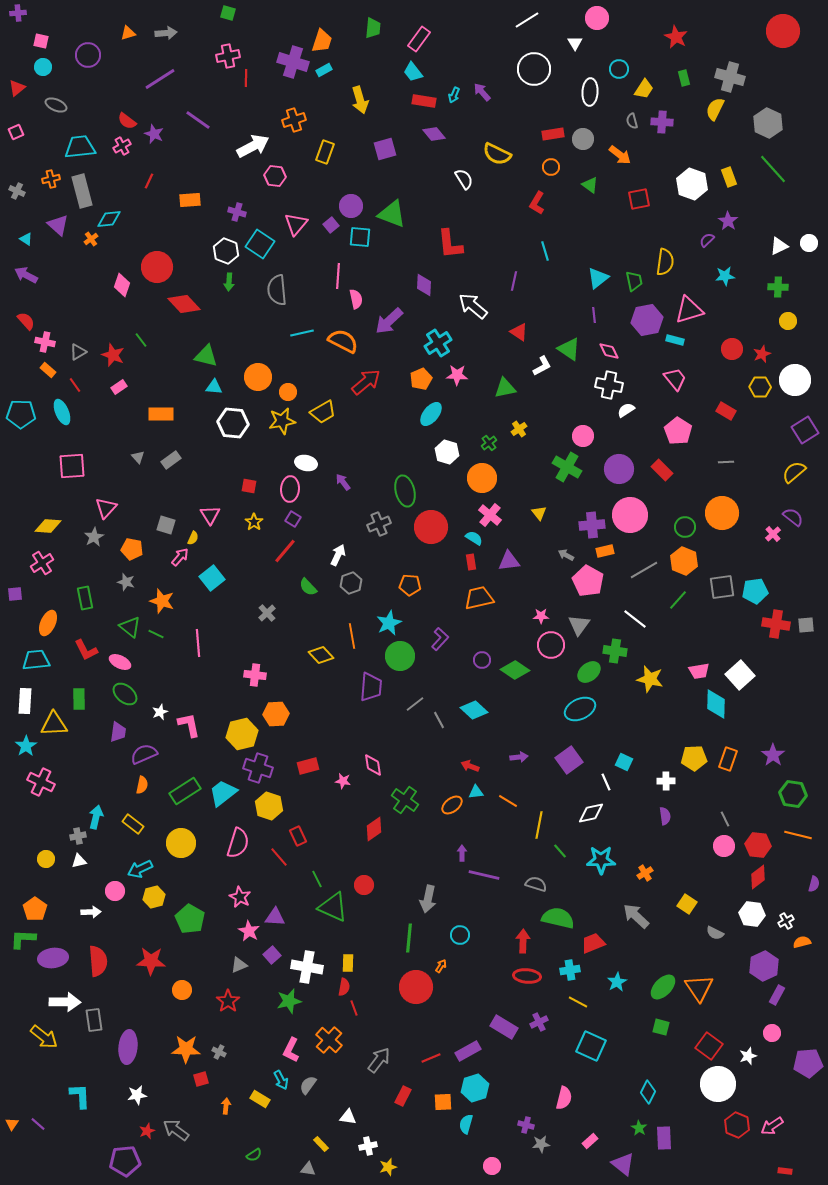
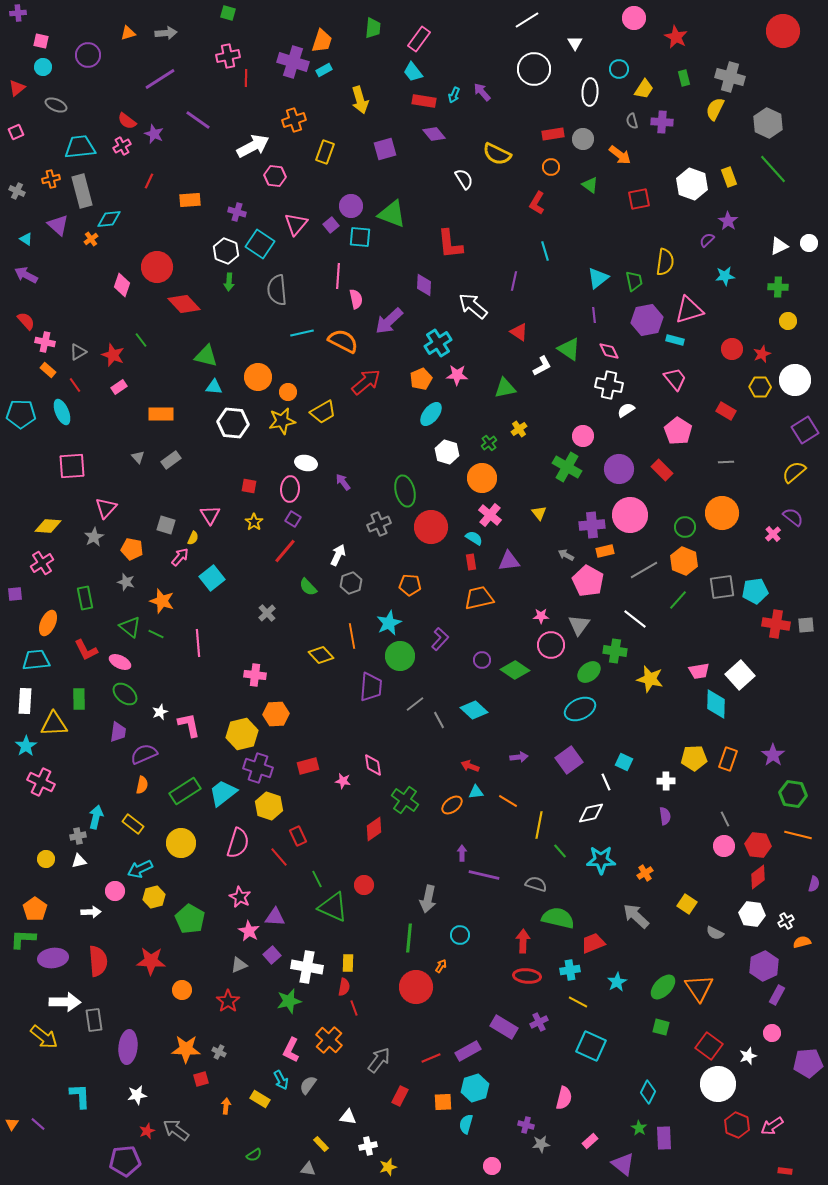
pink circle at (597, 18): moved 37 px right
red rectangle at (403, 1096): moved 3 px left
